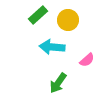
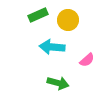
green rectangle: rotated 18 degrees clockwise
green arrow: rotated 110 degrees counterclockwise
